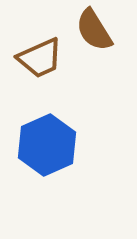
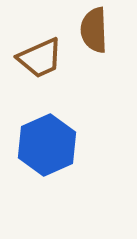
brown semicircle: rotated 30 degrees clockwise
